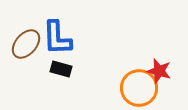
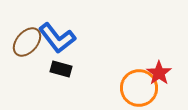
blue L-shape: rotated 36 degrees counterclockwise
brown ellipse: moved 1 px right, 2 px up
red star: moved 2 px down; rotated 20 degrees clockwise
